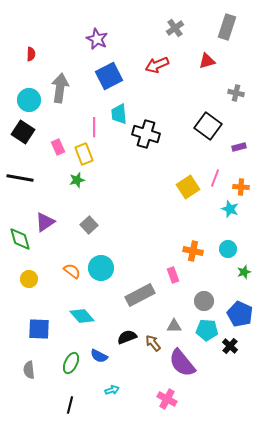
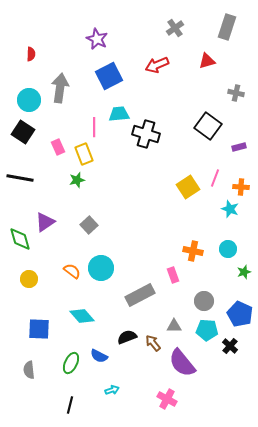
cyan trapezoid at (119, 114): rotated 90 degrees clockwise
